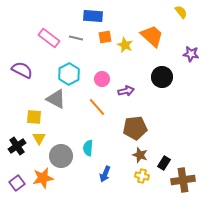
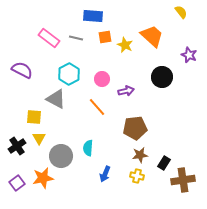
purple star: moved 2 px left, 1 px down; rotated 14 degrees clockwise
brown star: rotated 28 degrees counterclockwise
yellow cross: moved 5 px left
